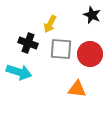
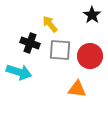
black star: rotated 12 degrees clockwise
yellow arrow: rotated 114 degrees clockwise
black cross: moved 2 px right
gray square: moved 1 px left, 1 px down
red circle: moved 2 px down
